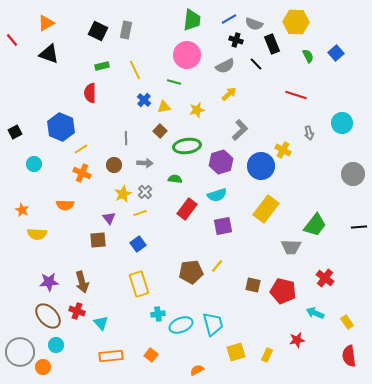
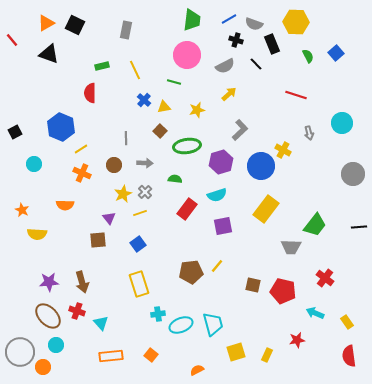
black square at (98, 31): moved 23 px left, 6 px up
